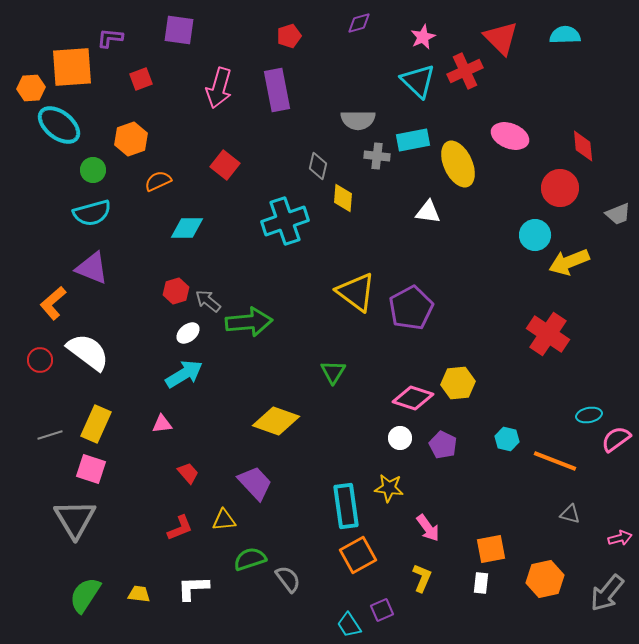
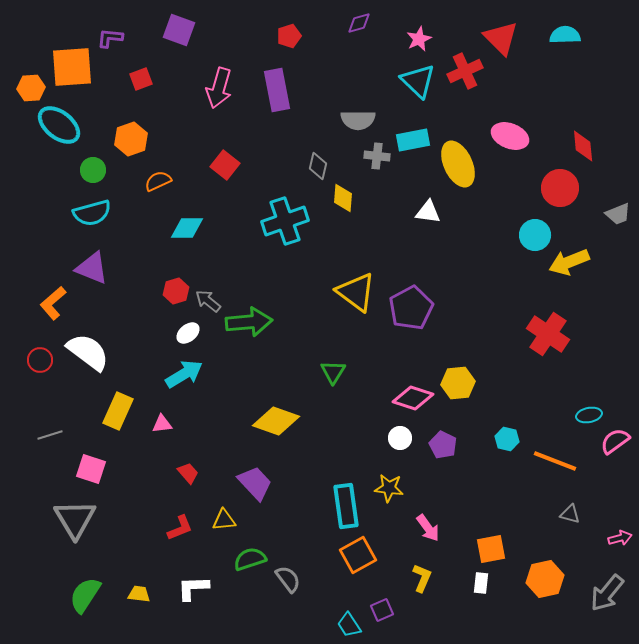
purple square at (179, 30): rotated 12 degrees clockwise
pink star at (423, 37): moved 4 px left, 2 px down
yellow rectangle at (96, 424): moved 22 px right, 13 px up
pink semicircle at (616, 439): moved 1 px left, 2 px down
